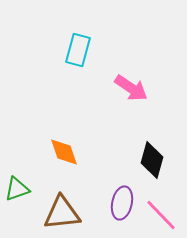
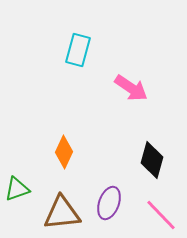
orange diamond: rotated 44 degrees clockwise
purple ellipse: moved 13 px left; rotated 8 degrees clockwise
